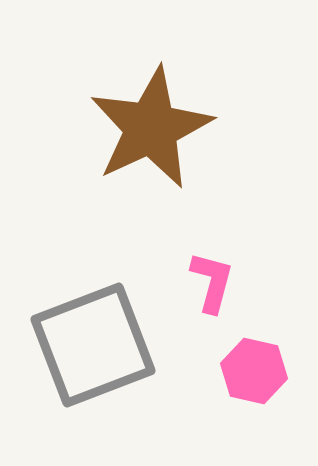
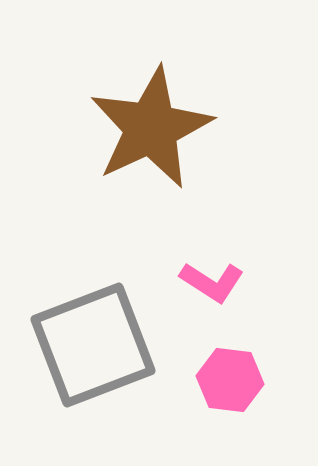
pink L-shape: rotated 108 degrees clockwise
pink hexagon: moved 24 px left, 9 px down; rotated 6 degrees counterclockwise
